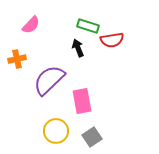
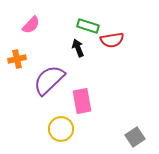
yellow circle: moved 5 px right, 2 px up
gray square: moved 43 px right
